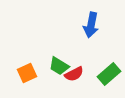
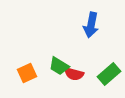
red semicircle: rotated 42 degrees clockwise
